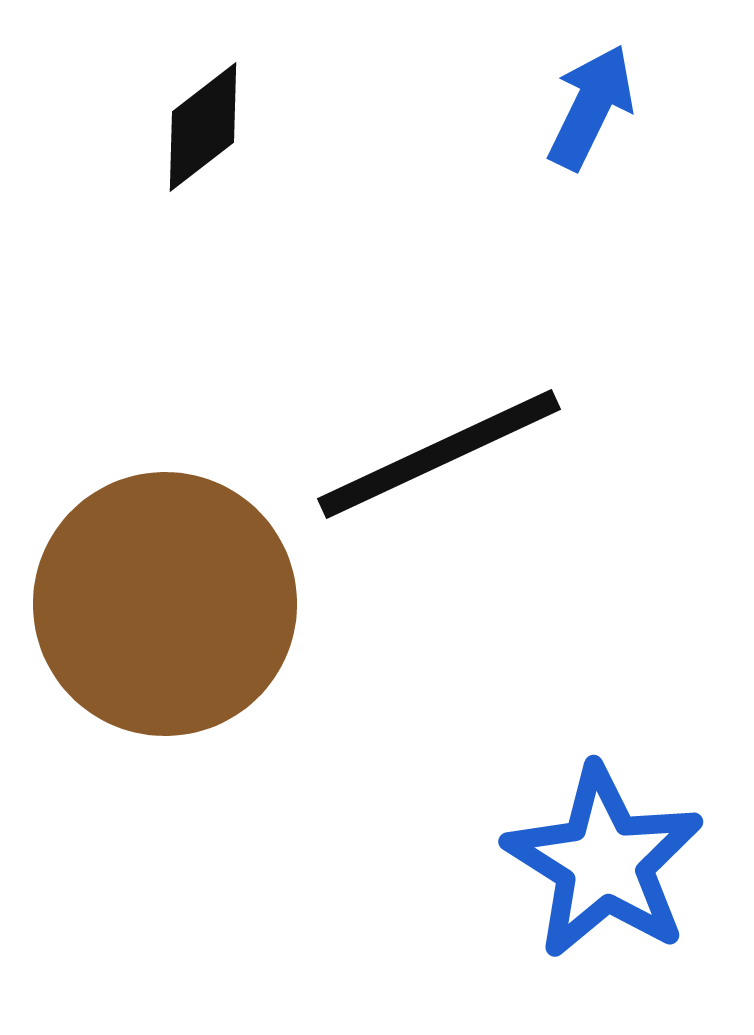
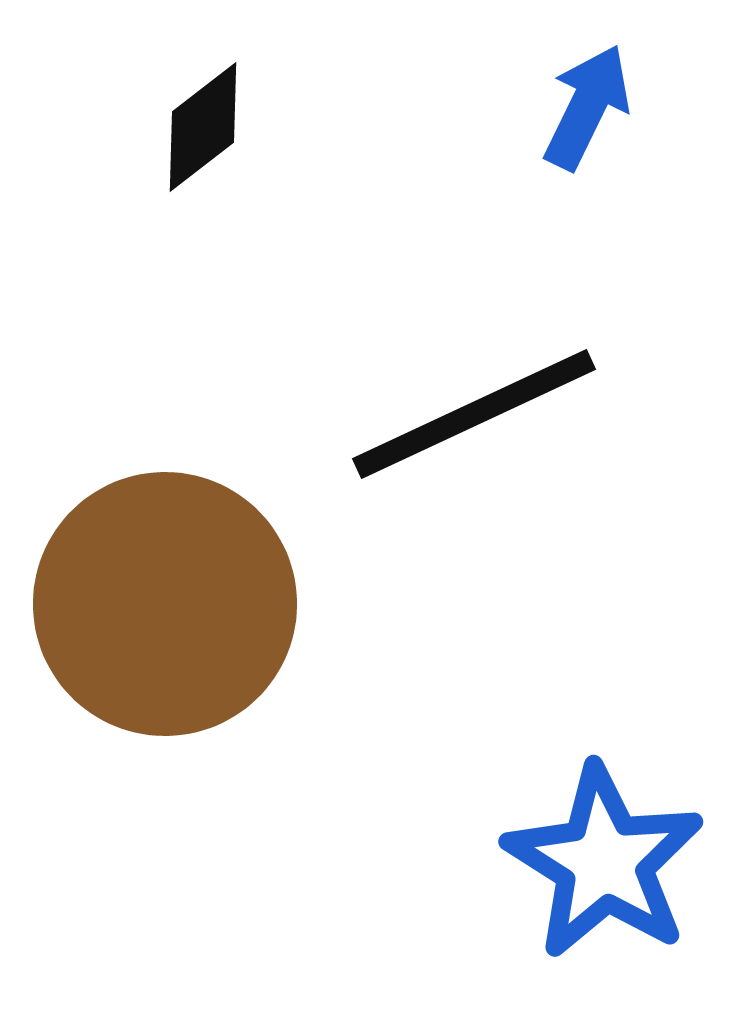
blue arrow: moved 4 px left
black line: moved 35 px right, 40 px up
